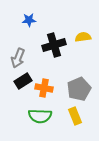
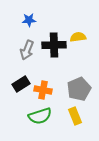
yellow semicircle: moved 5 px left
black cross: rotated 15 degrees clockwise
gray arrow: moved 9 px right, 8 px up
black rectangle: moved 2 px left, 3 px down
orange cross: moved 1 px left, 2 px down
green semicircle: rotated 20 degrees counterclockwise
